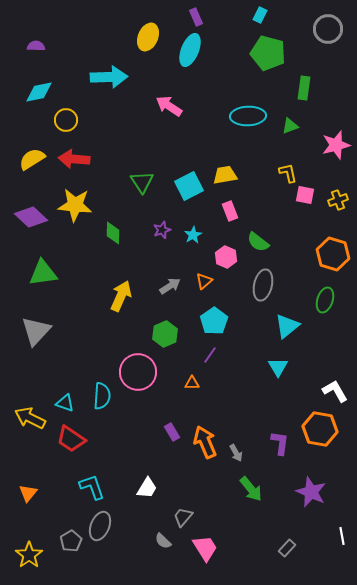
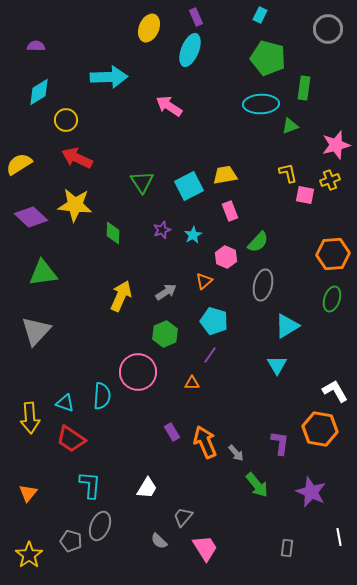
yellow ellipse at (148, 37): moved 1 px right, 9 px up
green pentagon at (268, 53): moved 5 px down
cyan diamond at (39, 92): rotated 20 degrees counterclockwise
cyan ellipse at (248, 116): moved 13 px right, 12 px up
yellow semicircle at (32, 159): moved 13 px left, 5 px down
red arrow at (74, 159): moved 3 px right, 1 px up; rotated 20 degrees clockwise
yellow cross at (338, 200): moved 8 px left, 20 px up
green semicircle at (258, 242): rotated 85 degrees counterclockwise
orange hexagon at (333, 254): rotated 20 degrees counterclockwise
gray arrow at (170, 286): moved 4 px left, 6 px down
green ellipse at (325, 300): moved 7 px right, 1 px up
cyan pentagon at (214, 321): rotated 20 degrees counterclockwise
cyan triangle at (287, 326): rotated 8 degrees clockwise
cyan triangle at (278, 367): moved 1 px left, 2 px up
yellow arrow at (30, 418): rotated 120 degrees counterclockwise
gray arrow at (236, 453): rotated 12 degrees counterclockwise
cyan L-shape at (92, 487): moved 2 px left, 2 px up; rotated 24 degrees clockwise
green arrow at (251, 489): moved 6 px right, 4 px up
white line at (342, 536): moved 3 px left, 1 px down
gray pentagon at (71, 541): rotated 25 degrees counterclockwise
gray semicircle at (163, 541): moved 4 px left
gray rectangle at (287, 548): rotated 36 degrees counterclockwise
